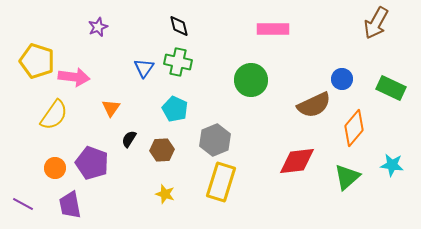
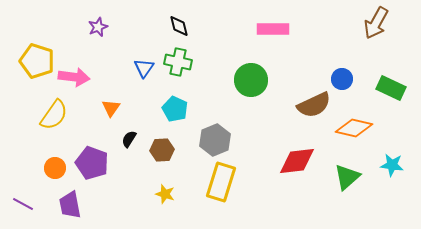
orange diamond: rotated 63 degrees clockwise
